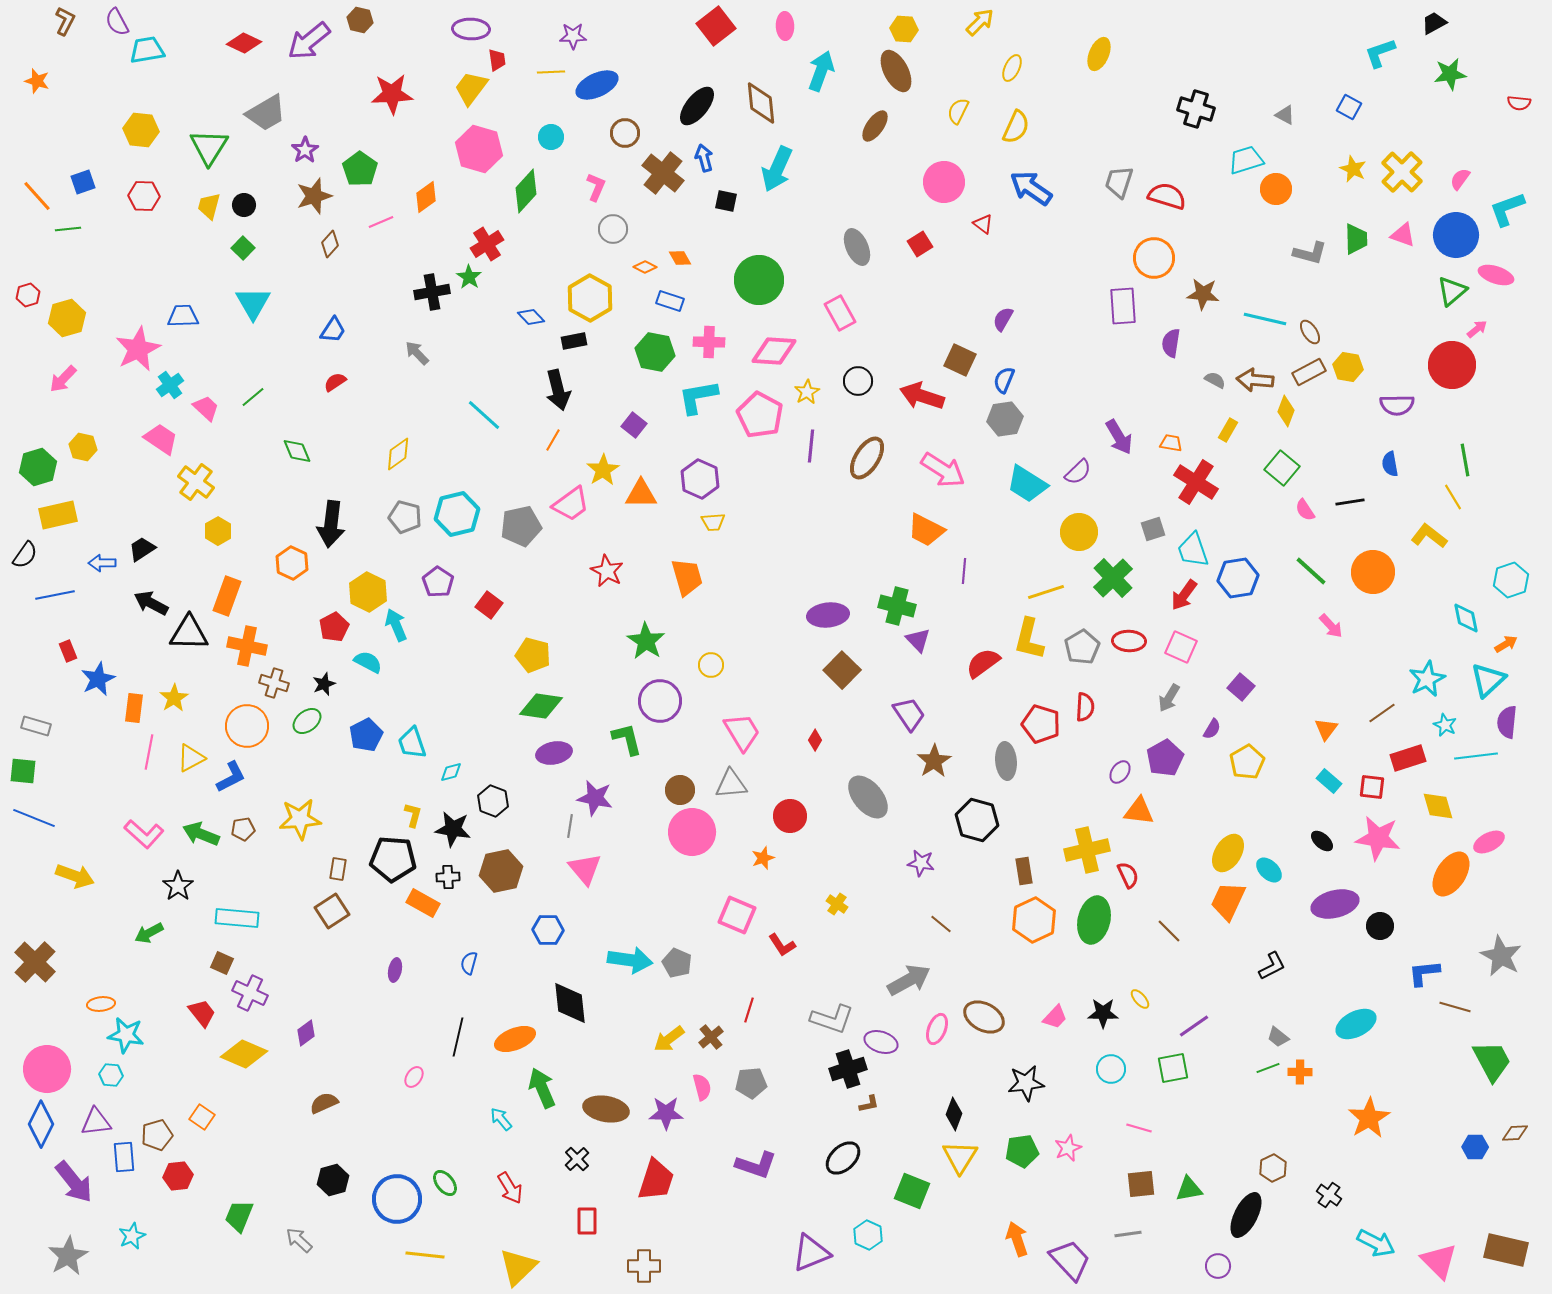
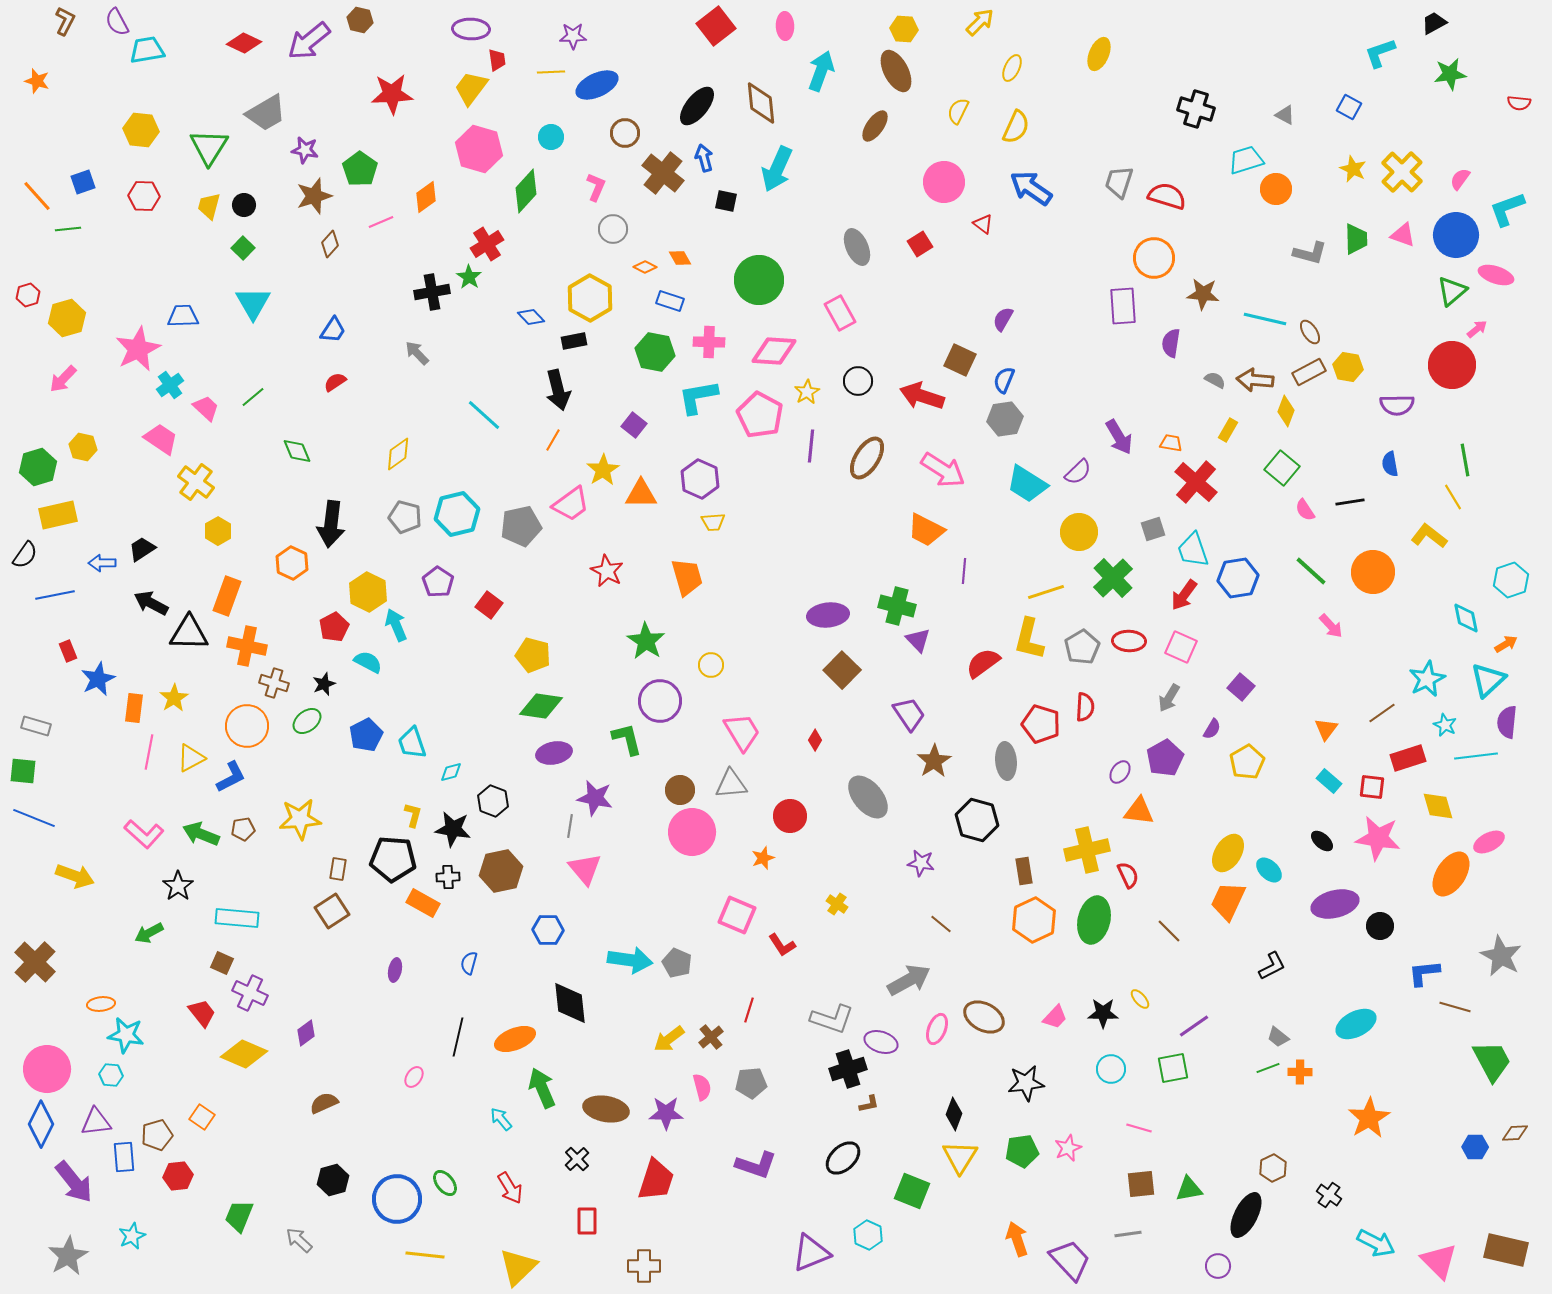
purple star at (305, 150): rotated 28 degrees counterclockwise
red cross at (1196, 482): rotated 9 degrees clockwise
